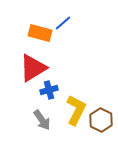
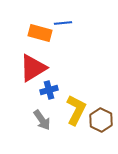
blue line: rotated 36 degrees clockwise
